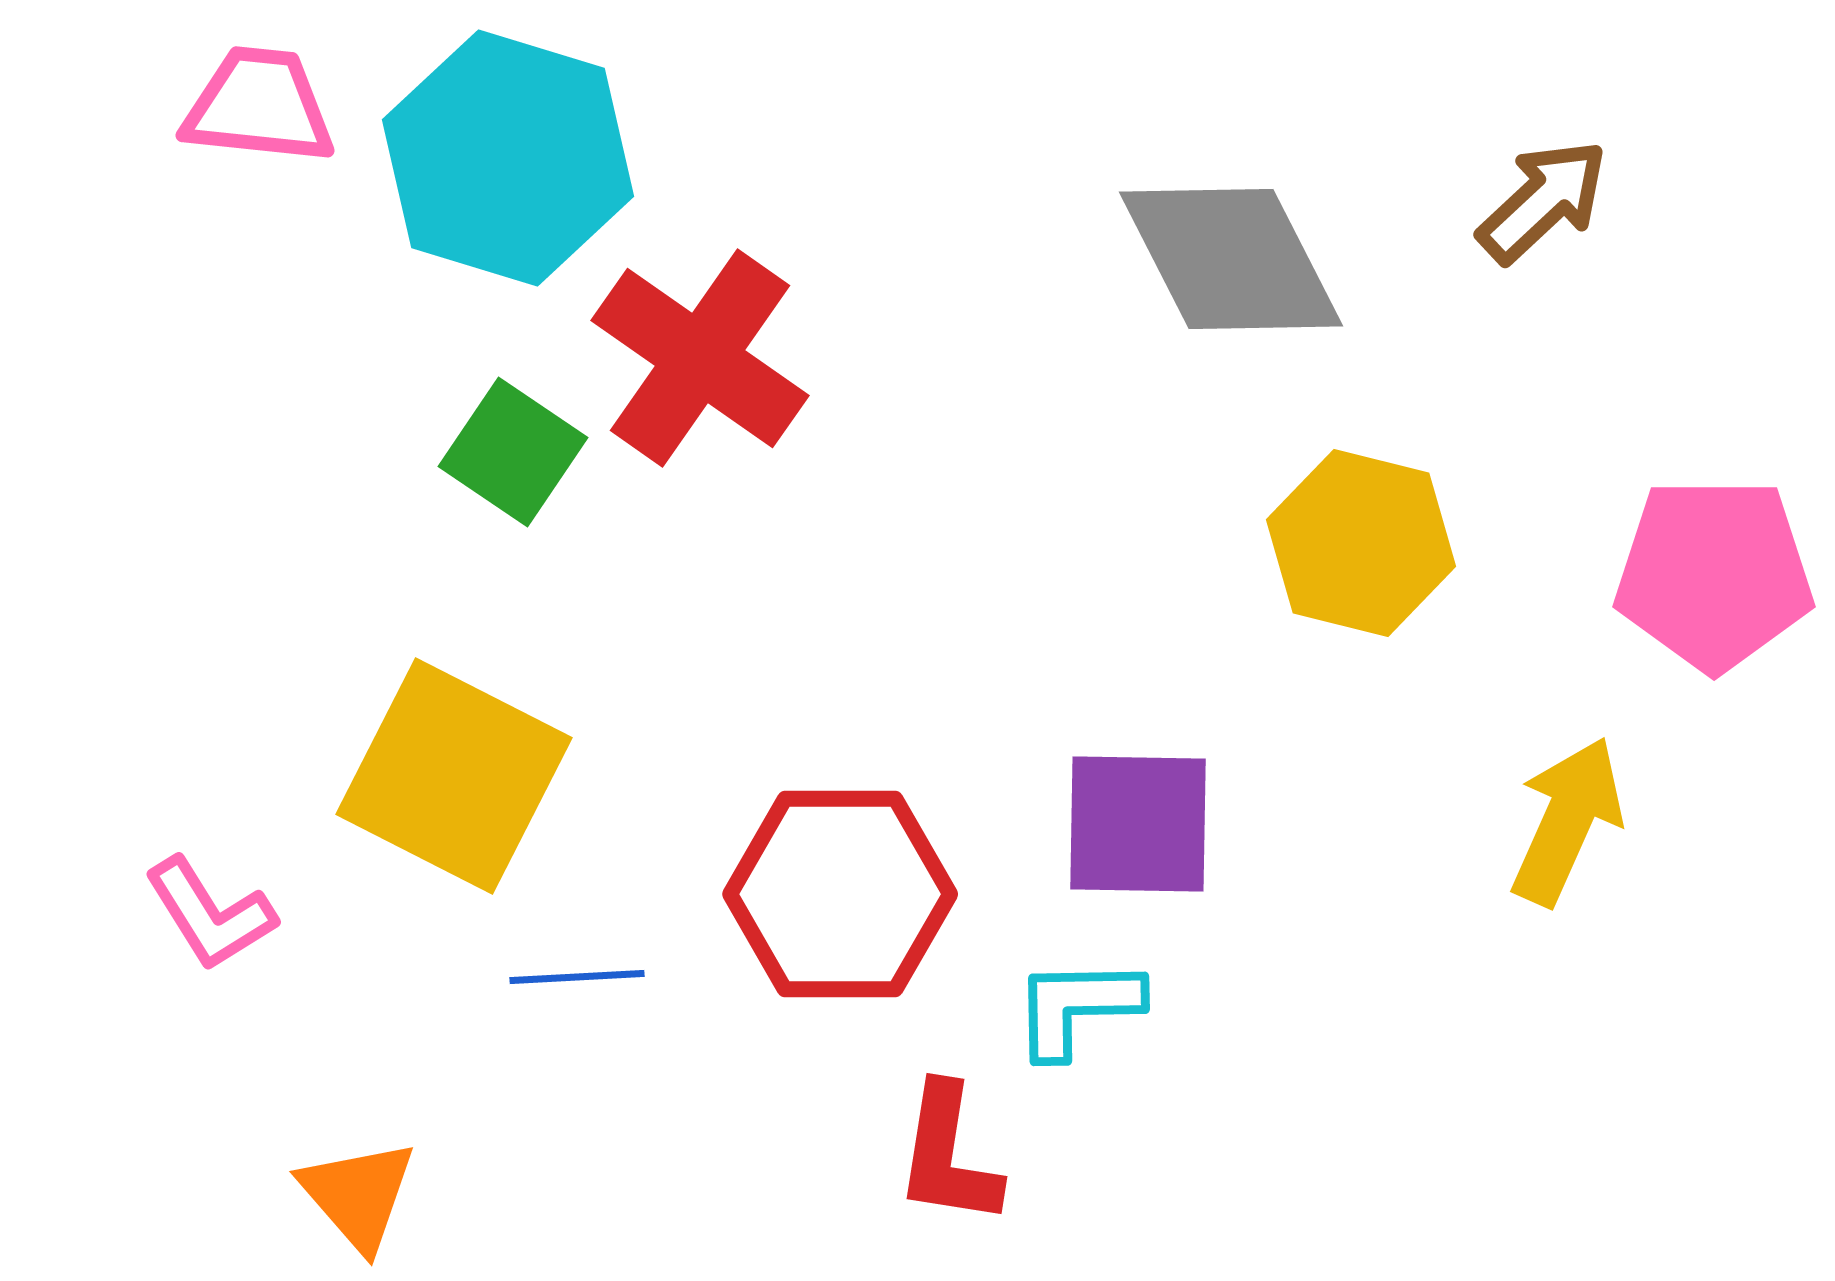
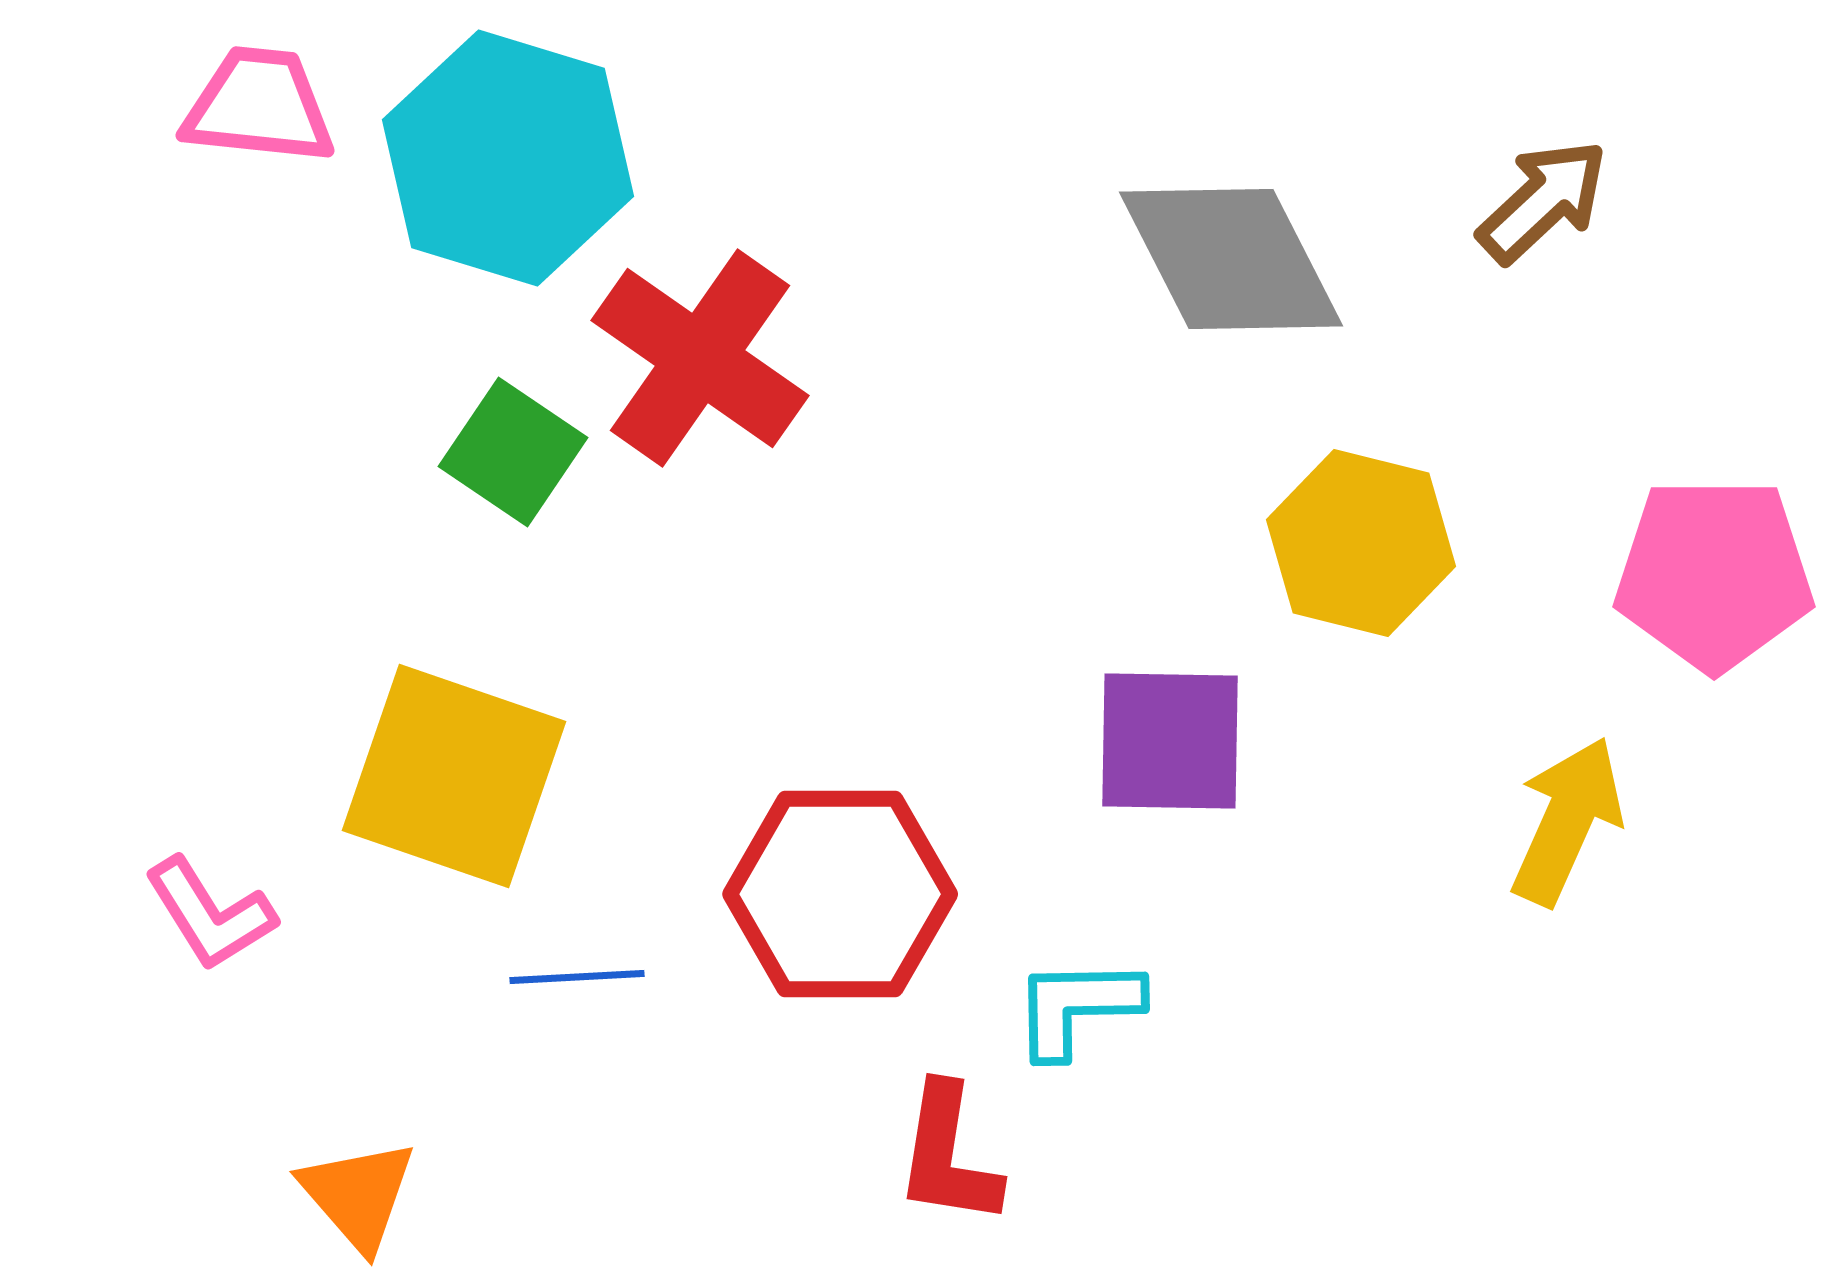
yellow square: rotated 8 degrees counterclockwise
purple square: moved 32 px right, 83 px up
